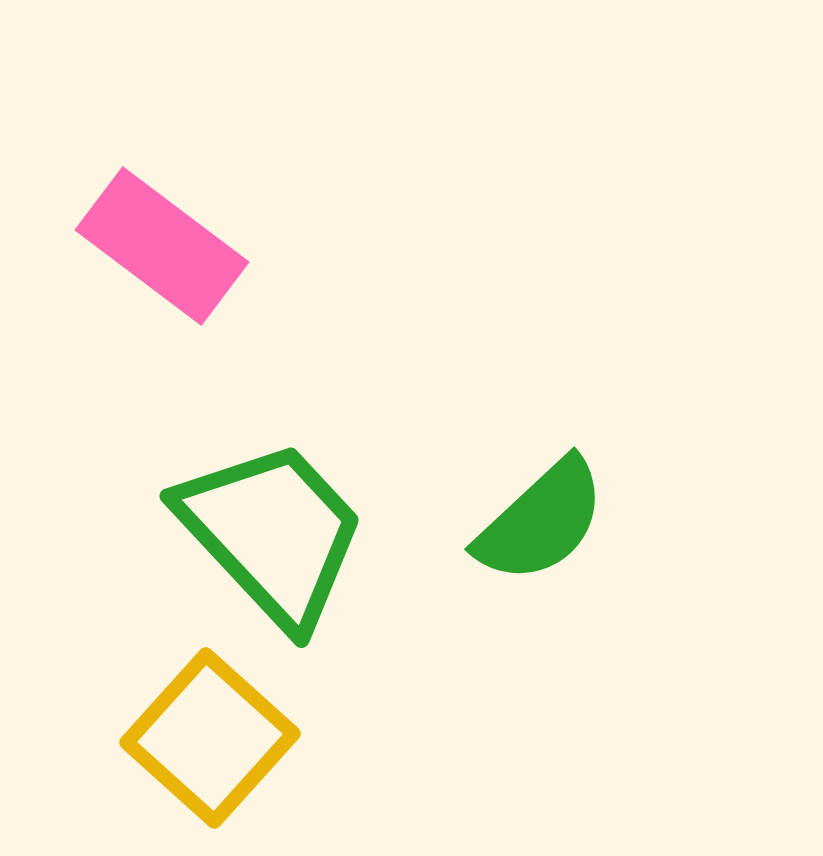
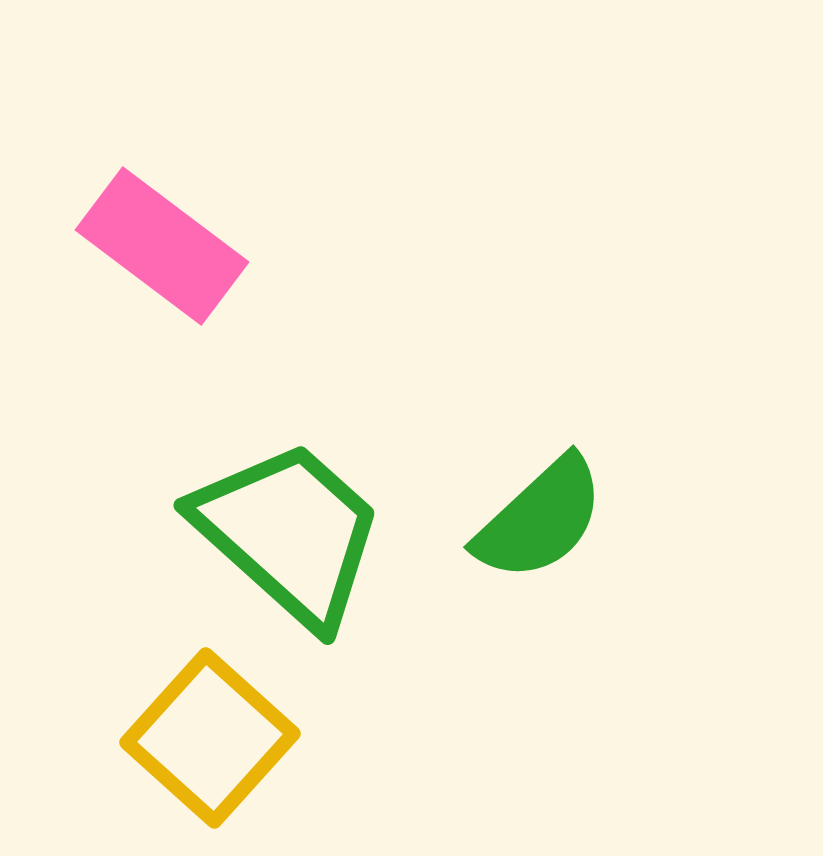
green semicircle: moved 1 px left, 2 px up
green trapezoid: moved 17 px right; rotated 5 degrees counterclockwise
